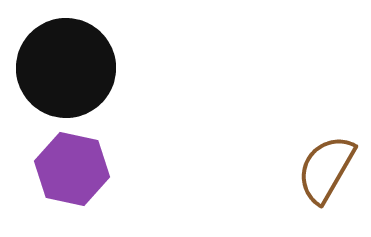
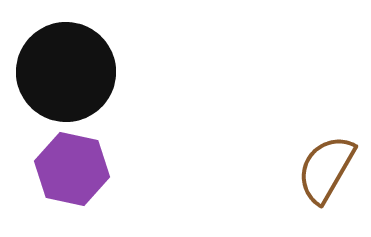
black circle: moved 4 px down
